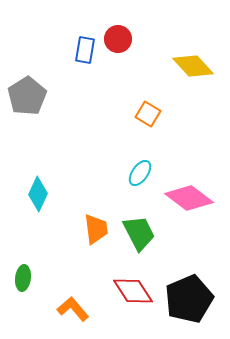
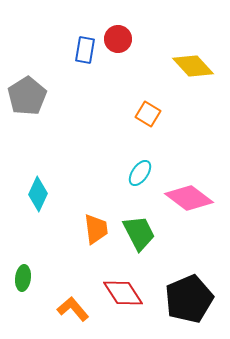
red diamond: moved 10 px left, 2 px down
